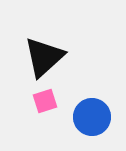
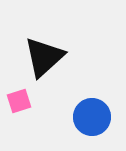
pink square: moved 26 px left
